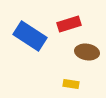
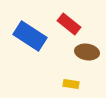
red rectangle: rotated 55 degrees clockwise
